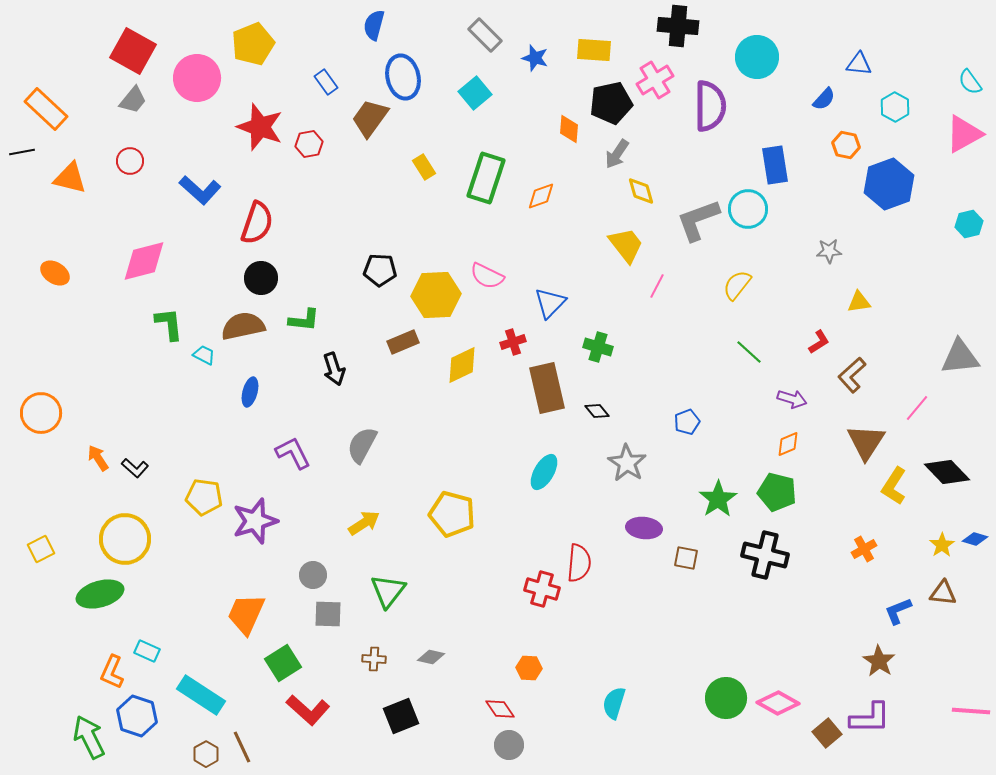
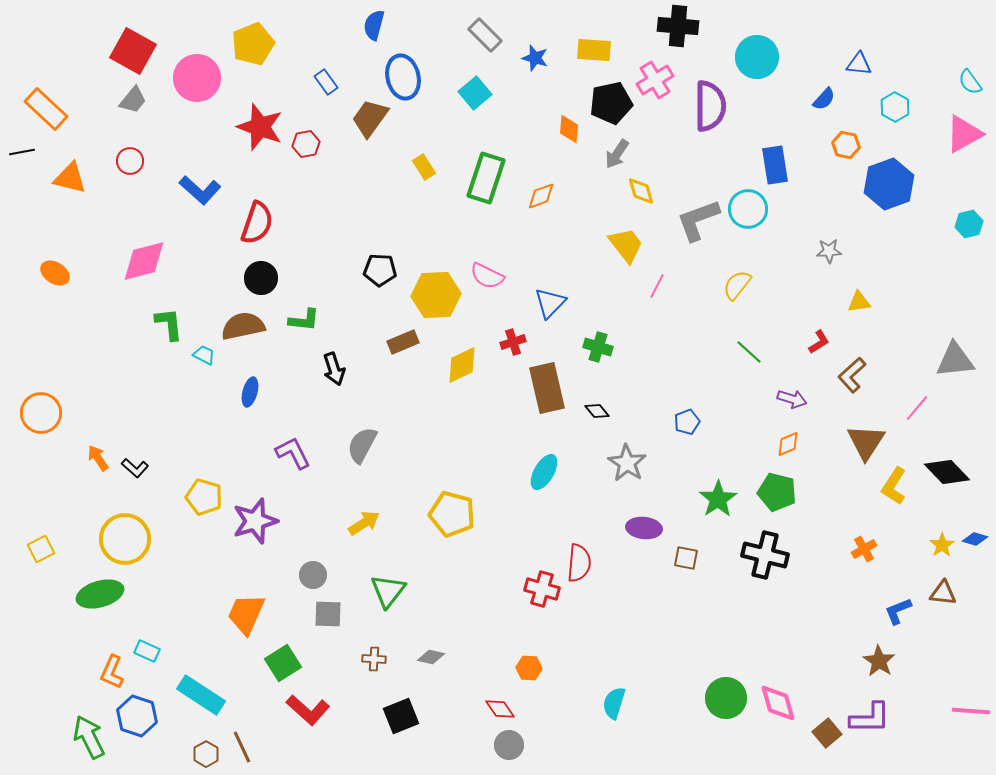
red hexagon at (309, 144): moved 3 px left
gray triangle at (960, 357): moved 5 px left, 3 px down
yellow pentagon at (204, 497): rotated 9 degrees clockwise
pink diamond at (778, 703): rotated 45 degrees clockwise
